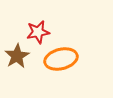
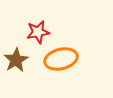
brown star: moved 1 px left, 4 px down
